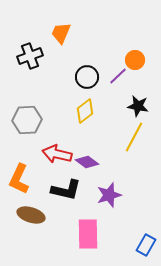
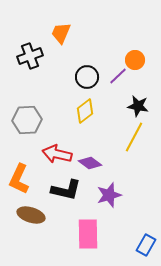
purple diamond: moved 3 px right, 1 px down
